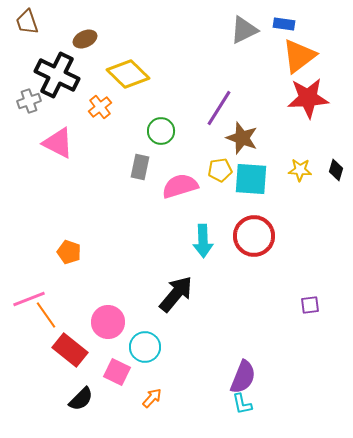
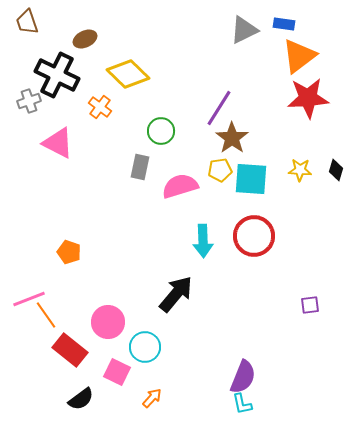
orange cross: rotated 15 degrees counterclockwise
brown star: moved 10 px left; rotated 16 degrees clockwise
black semicircle: rotated 8 degrees clockwise
